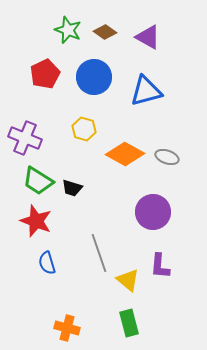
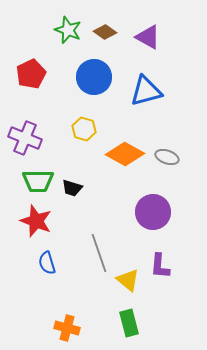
red pentagon: moved 14 px left
green trapezoid: rotated 32 degrees counterclockwise
